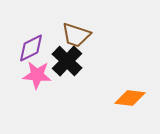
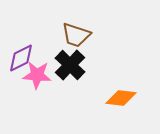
purple diamond: moved 10 px left, 10 px down
black cross: moved 3 px right, 4 px down
orange diamond: moved 9 px left
